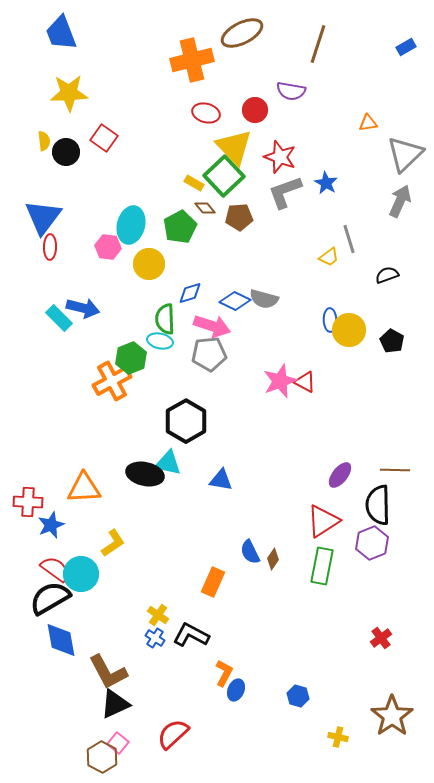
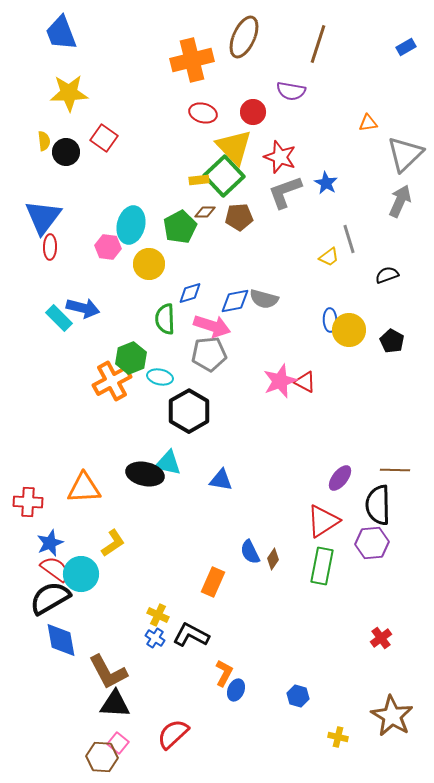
brown ellipse at (242, 33): moved 2 px right, 4 px down; rotated 39 degrees counterclockwise
red circle at (255, 110): moved 2 px left, 2 px down
red ellipse at (206, 113): moved 3 px left
yellow rectangle at (194, 183): moved 5 px right, 3 px up; rotated 36 degrees counterclockwise
brown diamond at (205, 208): moved 4 px down; rotated 50 degrees counterclockwise
blue diamond at (235, 301): rotated 36 degrees counterclockwise
cyan ellipse at (160, 341): moved 36 px down
black hexagon at (186, 421): moved 3 px right, 10 px up
purple ellipse at (340, 475): moved 3 px down
blue star at (51, 525): moved 1 px left, 18 px down
purple hexagon at (372, 543): rotated 16 degrees clockwise
yellow cross at (158, 615): rotated 10 degrees counterclockwise
black triangle at (115, 704): rotated 28 degrees clockwise
brown star at (392, 716): rotated 6 degrees counterclockwise
brown hexagon at (102, 757): rotated 24 degrees counterclockwise
